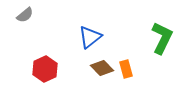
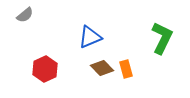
blue triangle: rotated 15 degrees clockwise
